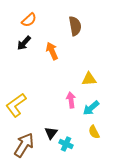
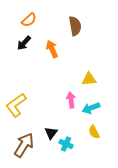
orange arrow: moved 2 px up
cyan arrow: rotated 18 degrees clockwise
